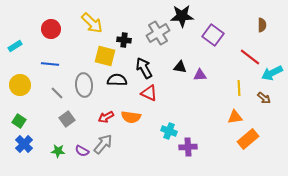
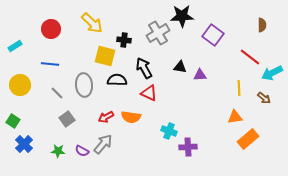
green square: moved 6 px left
